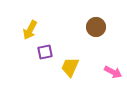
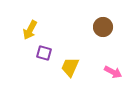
brown circle: moved 7 px right
purple square: moved 1 px left, 1 px down; rotated 28 degrees clockwise
